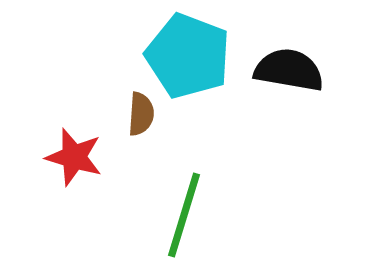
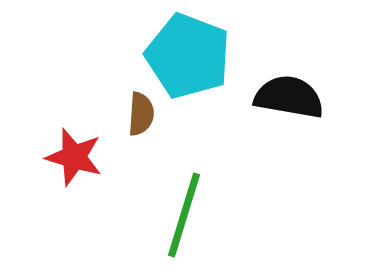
black semicircle: moved 27 px down
